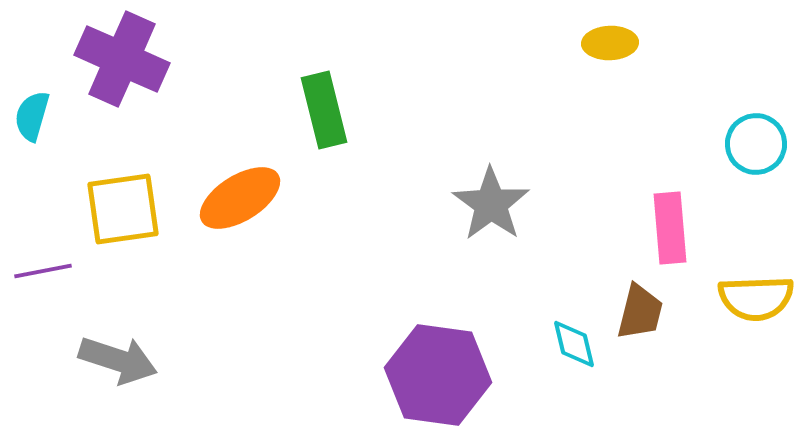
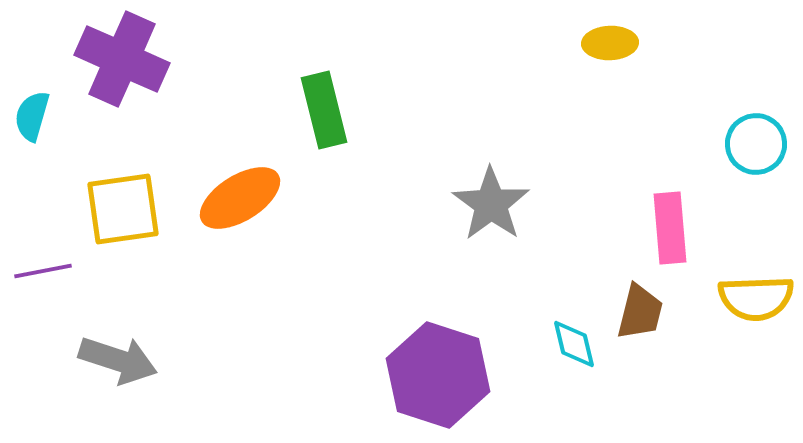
purple hexagon: rotated 10 degrees clockwise
